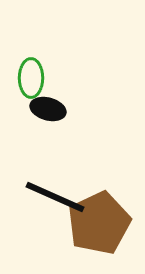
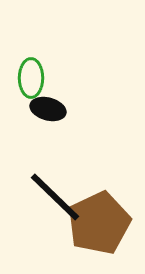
black line: rotated 20 degrees clockwise
